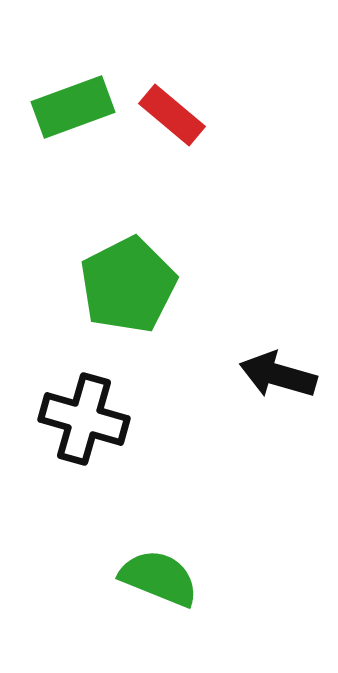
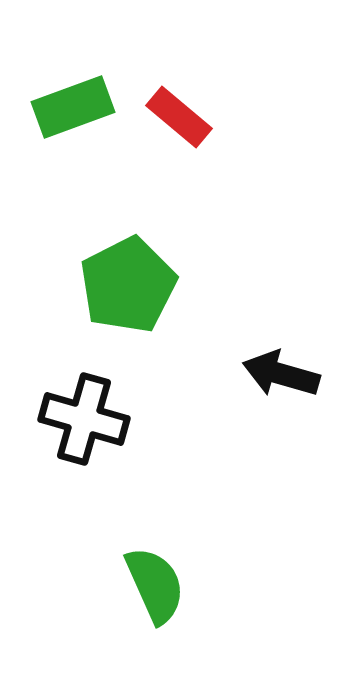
red rectangle: moved 7 px right, 2 px down
black arrow: moved 3 px right, 1 px up
green semicircle: moved 4 px left, 7 px down; rotated 44 degrees clockwise
